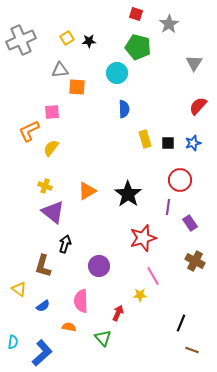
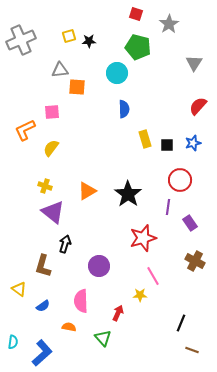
yellow square at (67, 38): moved 2 px right, 2 px up; rotated 16 degrees clockwise
orange L-shape at (29, 131): moved 4 px left, 1 px up
black square at (168, 143): moved 1 px left, 2 px down
